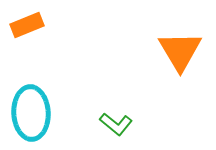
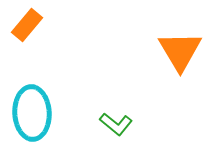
orange rectangle: rotated 28 degrees counterclockwise
cyan ellipse: moved 1 px right
